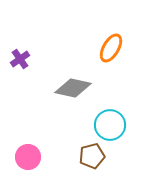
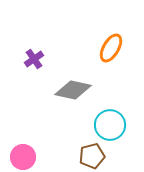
purple cross: moved 14 px right
gray diamond: moved 2 px down
pink circle: moved 5 px left
